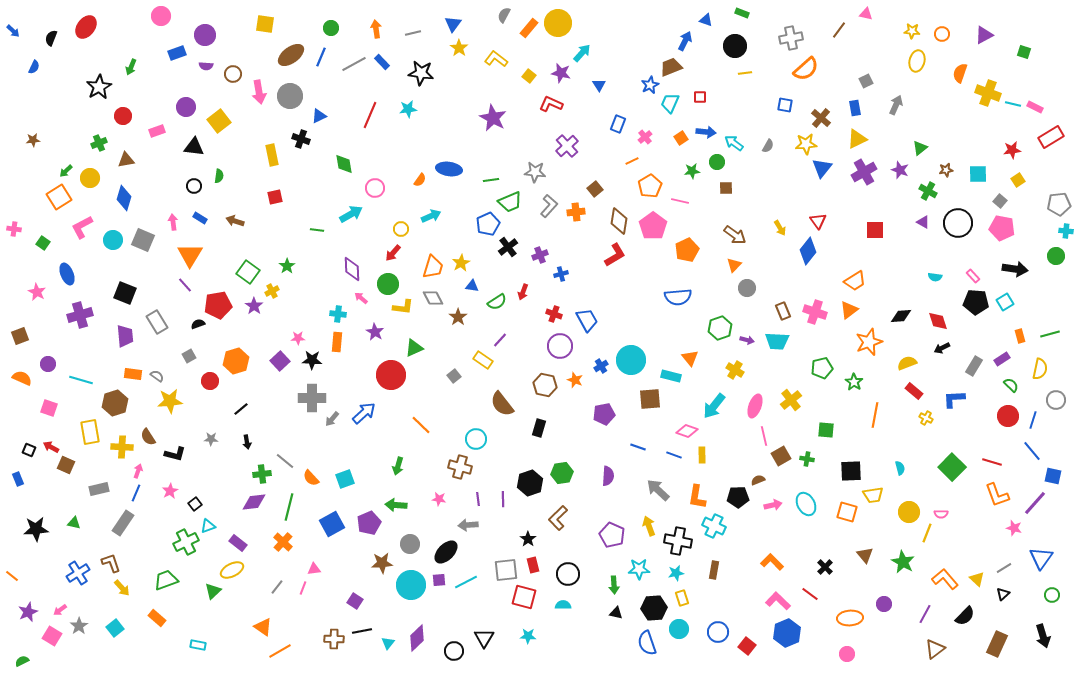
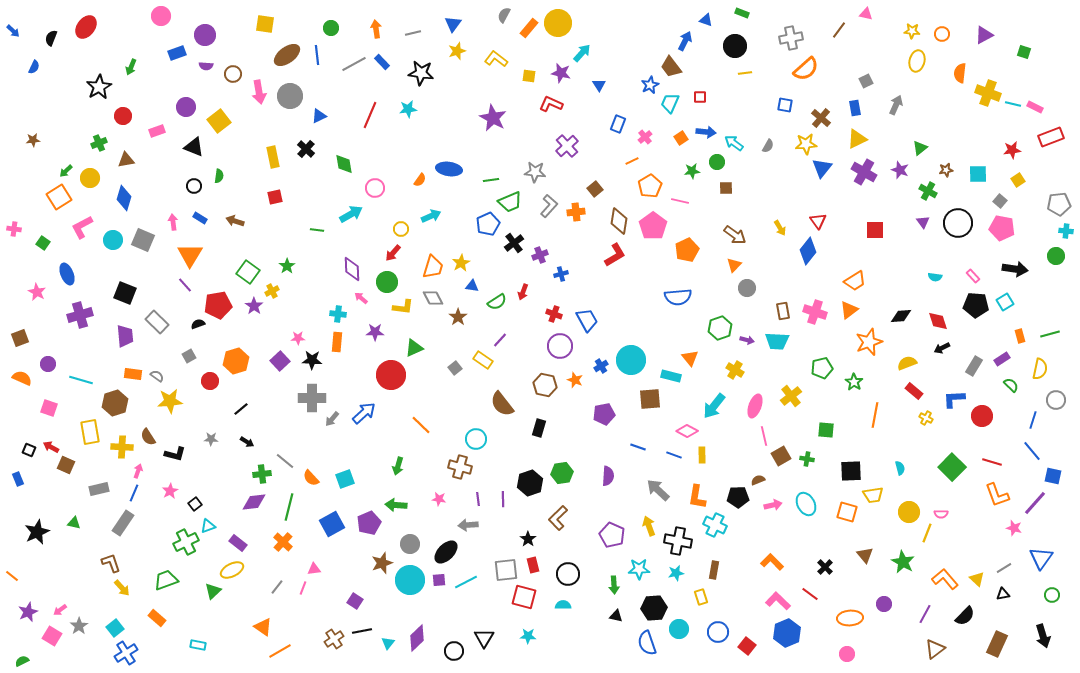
yellow star at (459, 48): moved 2 px left, 3 px down; rotated 18 degrees clockwise
brown ellipse at (291, 55): moved 4 px left
blue line at (321, 57): moved 4 px left, 2 px up; rotated 30 degrees counterclockwise
brown trapezoid at (671, 67): rotated 105 degrees counterclockwise
orange semicircle at (960, 73): rotated 12 degrees counterclockwise
yellow square at (529, 76): rotated 32 degrees counterclockwise
red rectangle at (1051, 137): rotated 10 degrees clockwise
black cross at (301, 139): moved 5 px right, 10 px down; rotated 24 degrees clockwise
black triangle at (194, 147): rotated 15 degrees clockwise
yellow rectangle at (272, 155): moved 1 px right, 2 px down
purple cross at (864, 172): rotated 30 degrees counterclockwise
purple triangle at (923, 222): rotated 24 degrees clockwise
black cross at (508, 247): moved 6 px right, 4 px up
green circle at (388, 284): moved 1 px left, 2 px up
black pentagon at (976, 302): moved 3 px down
brown rectangle at (783, 311): rotated 12 degrees clockwise
gray rectangle at (157, 322): rotated 15 degrees counterclockwise
purple star at (375, 332): rotated 30 degrees counterclockwise
brown square at (20, 336): moved 2 px down
gray square at (454, 376): moved 1 px right, 8 px up
yellow cross at (791, 400): moved 4 px up
red circle at (1008, 416): moved 26 px left
pink diamond at (687, 431): rotated 10 degrees clockwise
black arrow at (247, 442): rotated 48 degrees counterclockwise
blue line at (136, 493): moved 2 px left
cyan cross at (714, 526): moved 1 px right, 1 px up
black star at (36, 529): moved 1 px right, 3 px down; rotated 20 degrees counterclockwise
brown star at (382, 563): rotated 15 degrees counterclockwise
blue cross at (78, 573): moved 48 px right, 80 px down
cyan circle at (411, 585): moved 1 px left, 5 px up
black triangle at (1003, 594): rotated 32 degrees clockwise
yellow rectangle at (682, 598): moved 19 px right, 1 px up
black triangle at (616, 613): moved 3 px down
brown cross at (334, 639): rotated 36 degrees counterclockwise
